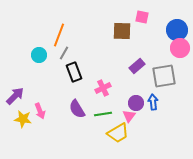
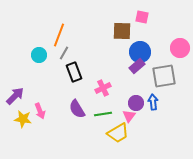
blue circle: moved 37 px left, 22 px down
